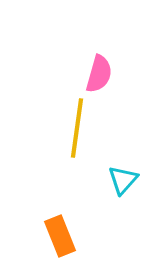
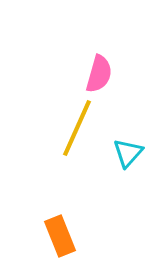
yellow line: rotated 16 degrees clockwise
cyan triangle: moved 5 px right, 27 px up
